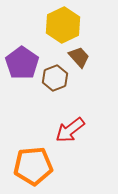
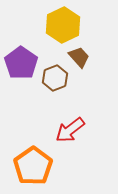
purple pentagon: moved 1 px left
orange pentagon: rotated 30 degrees counterclockwise
